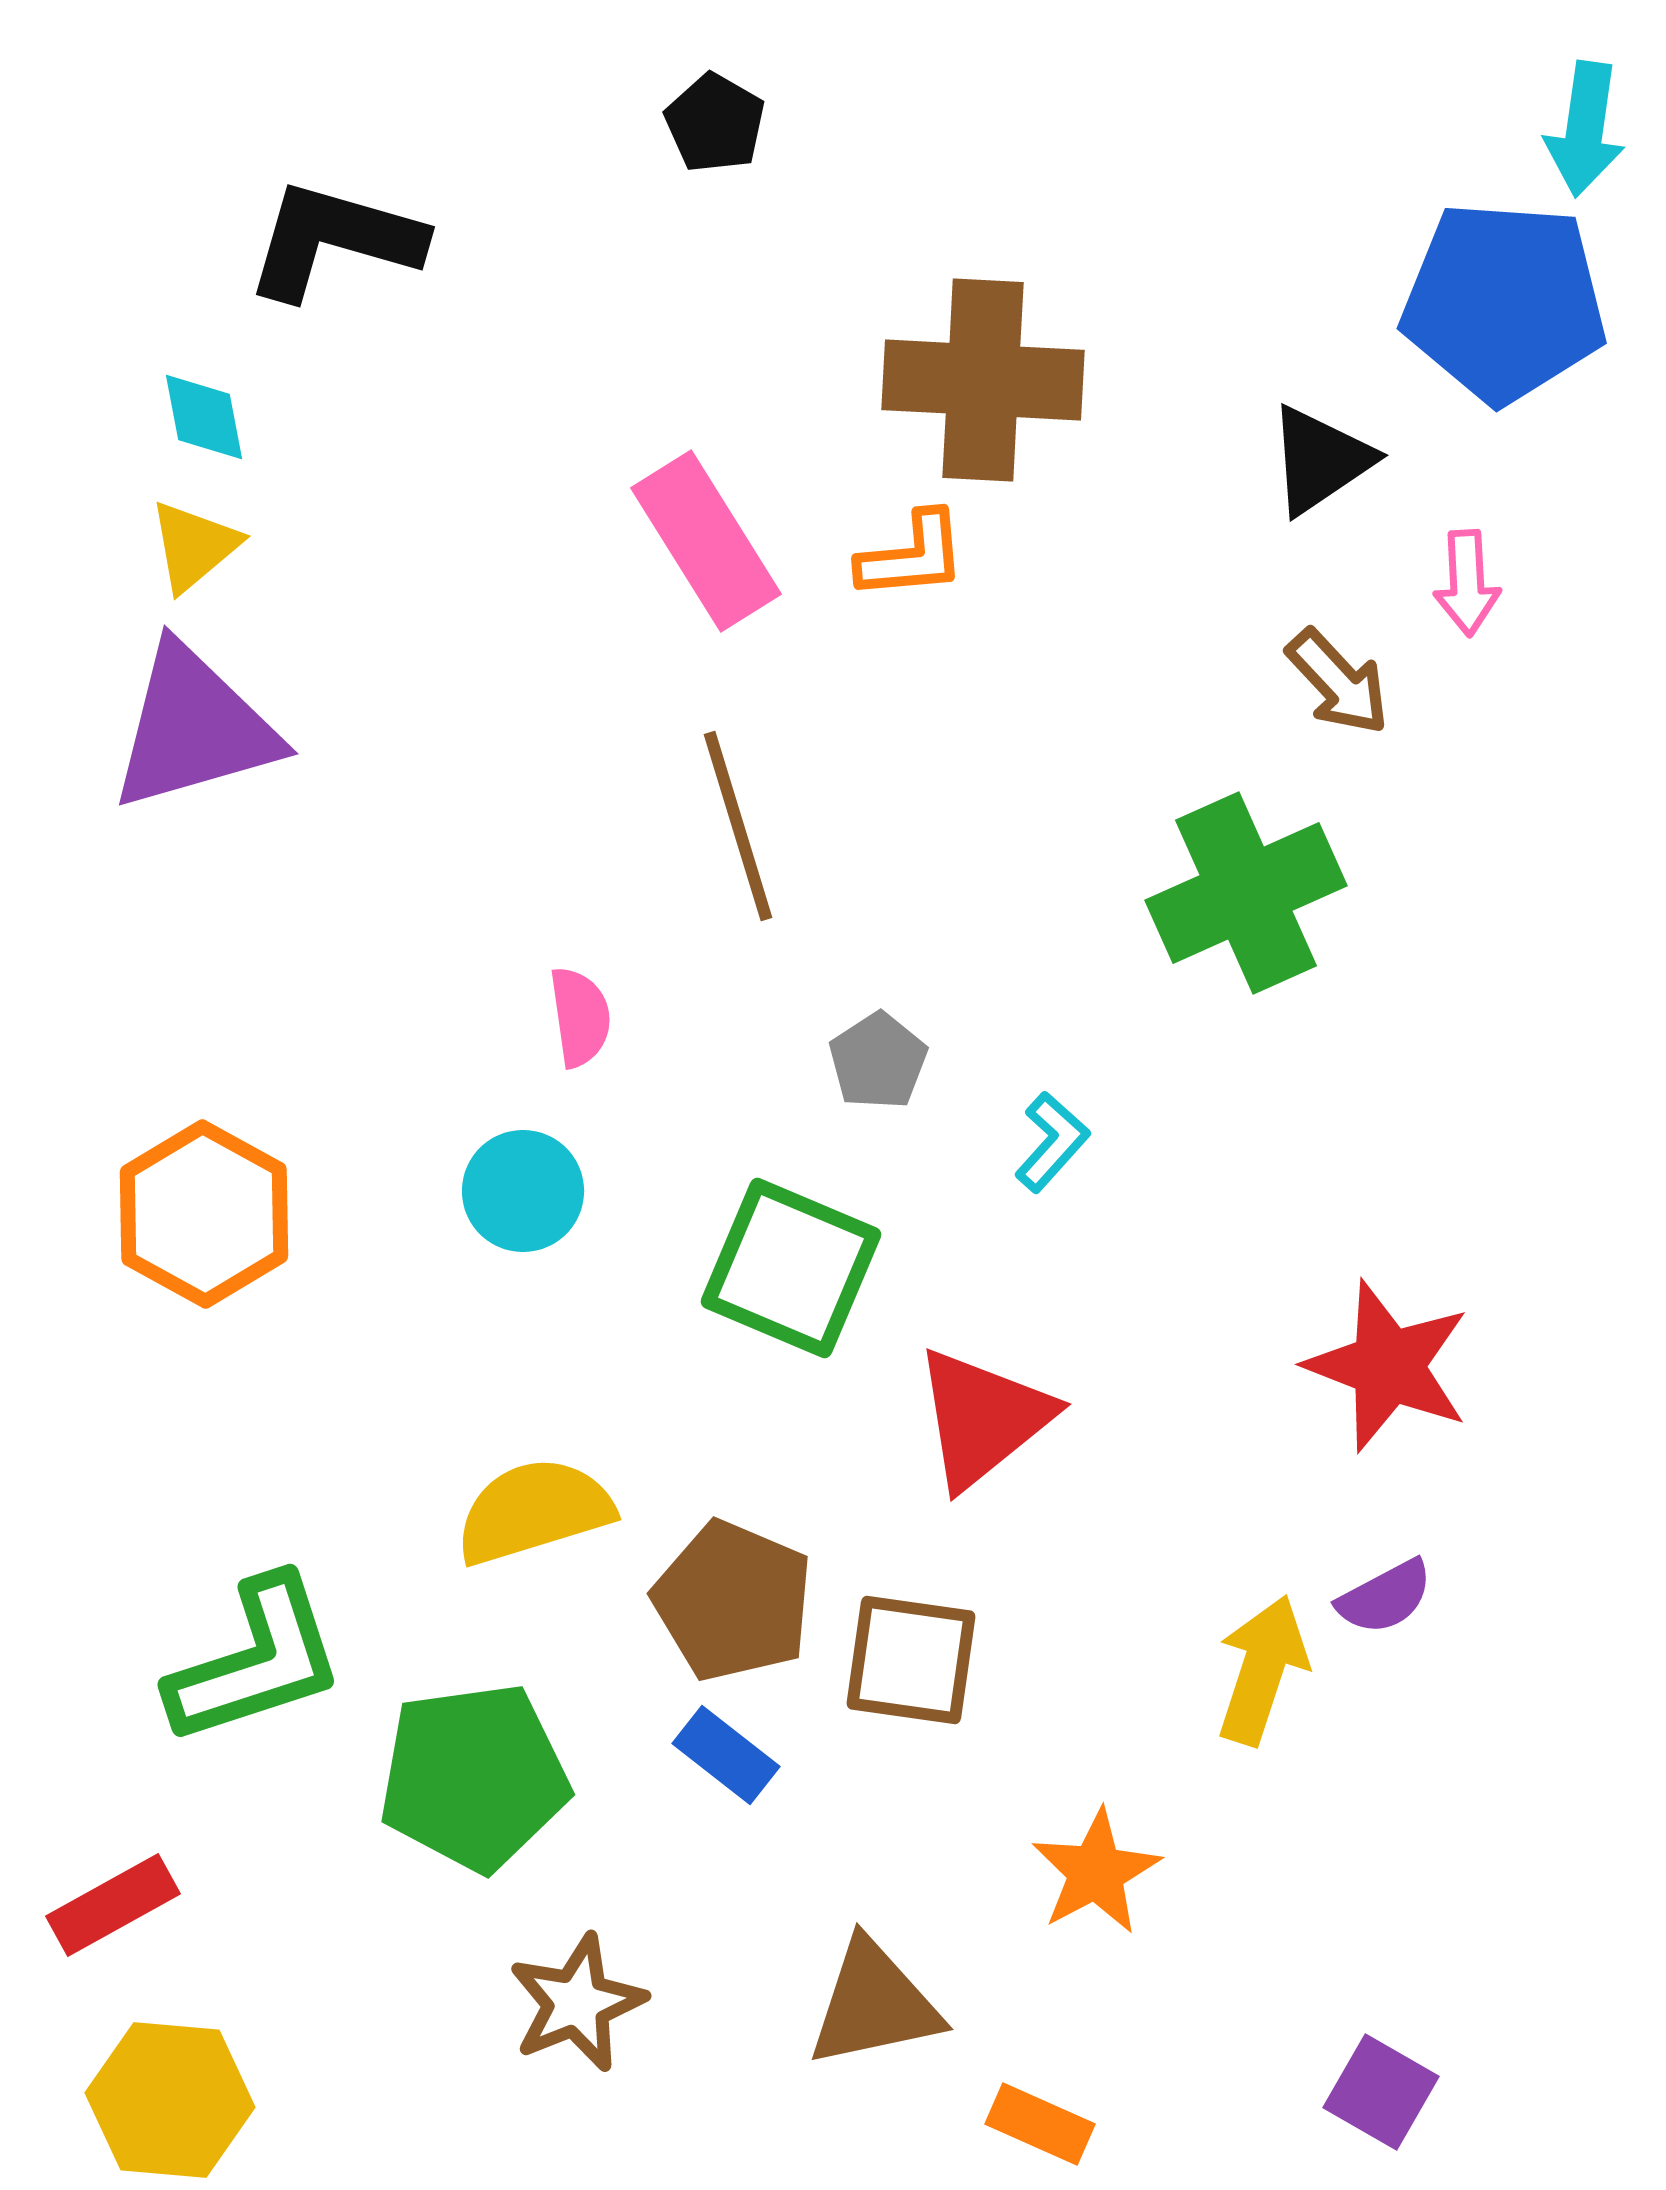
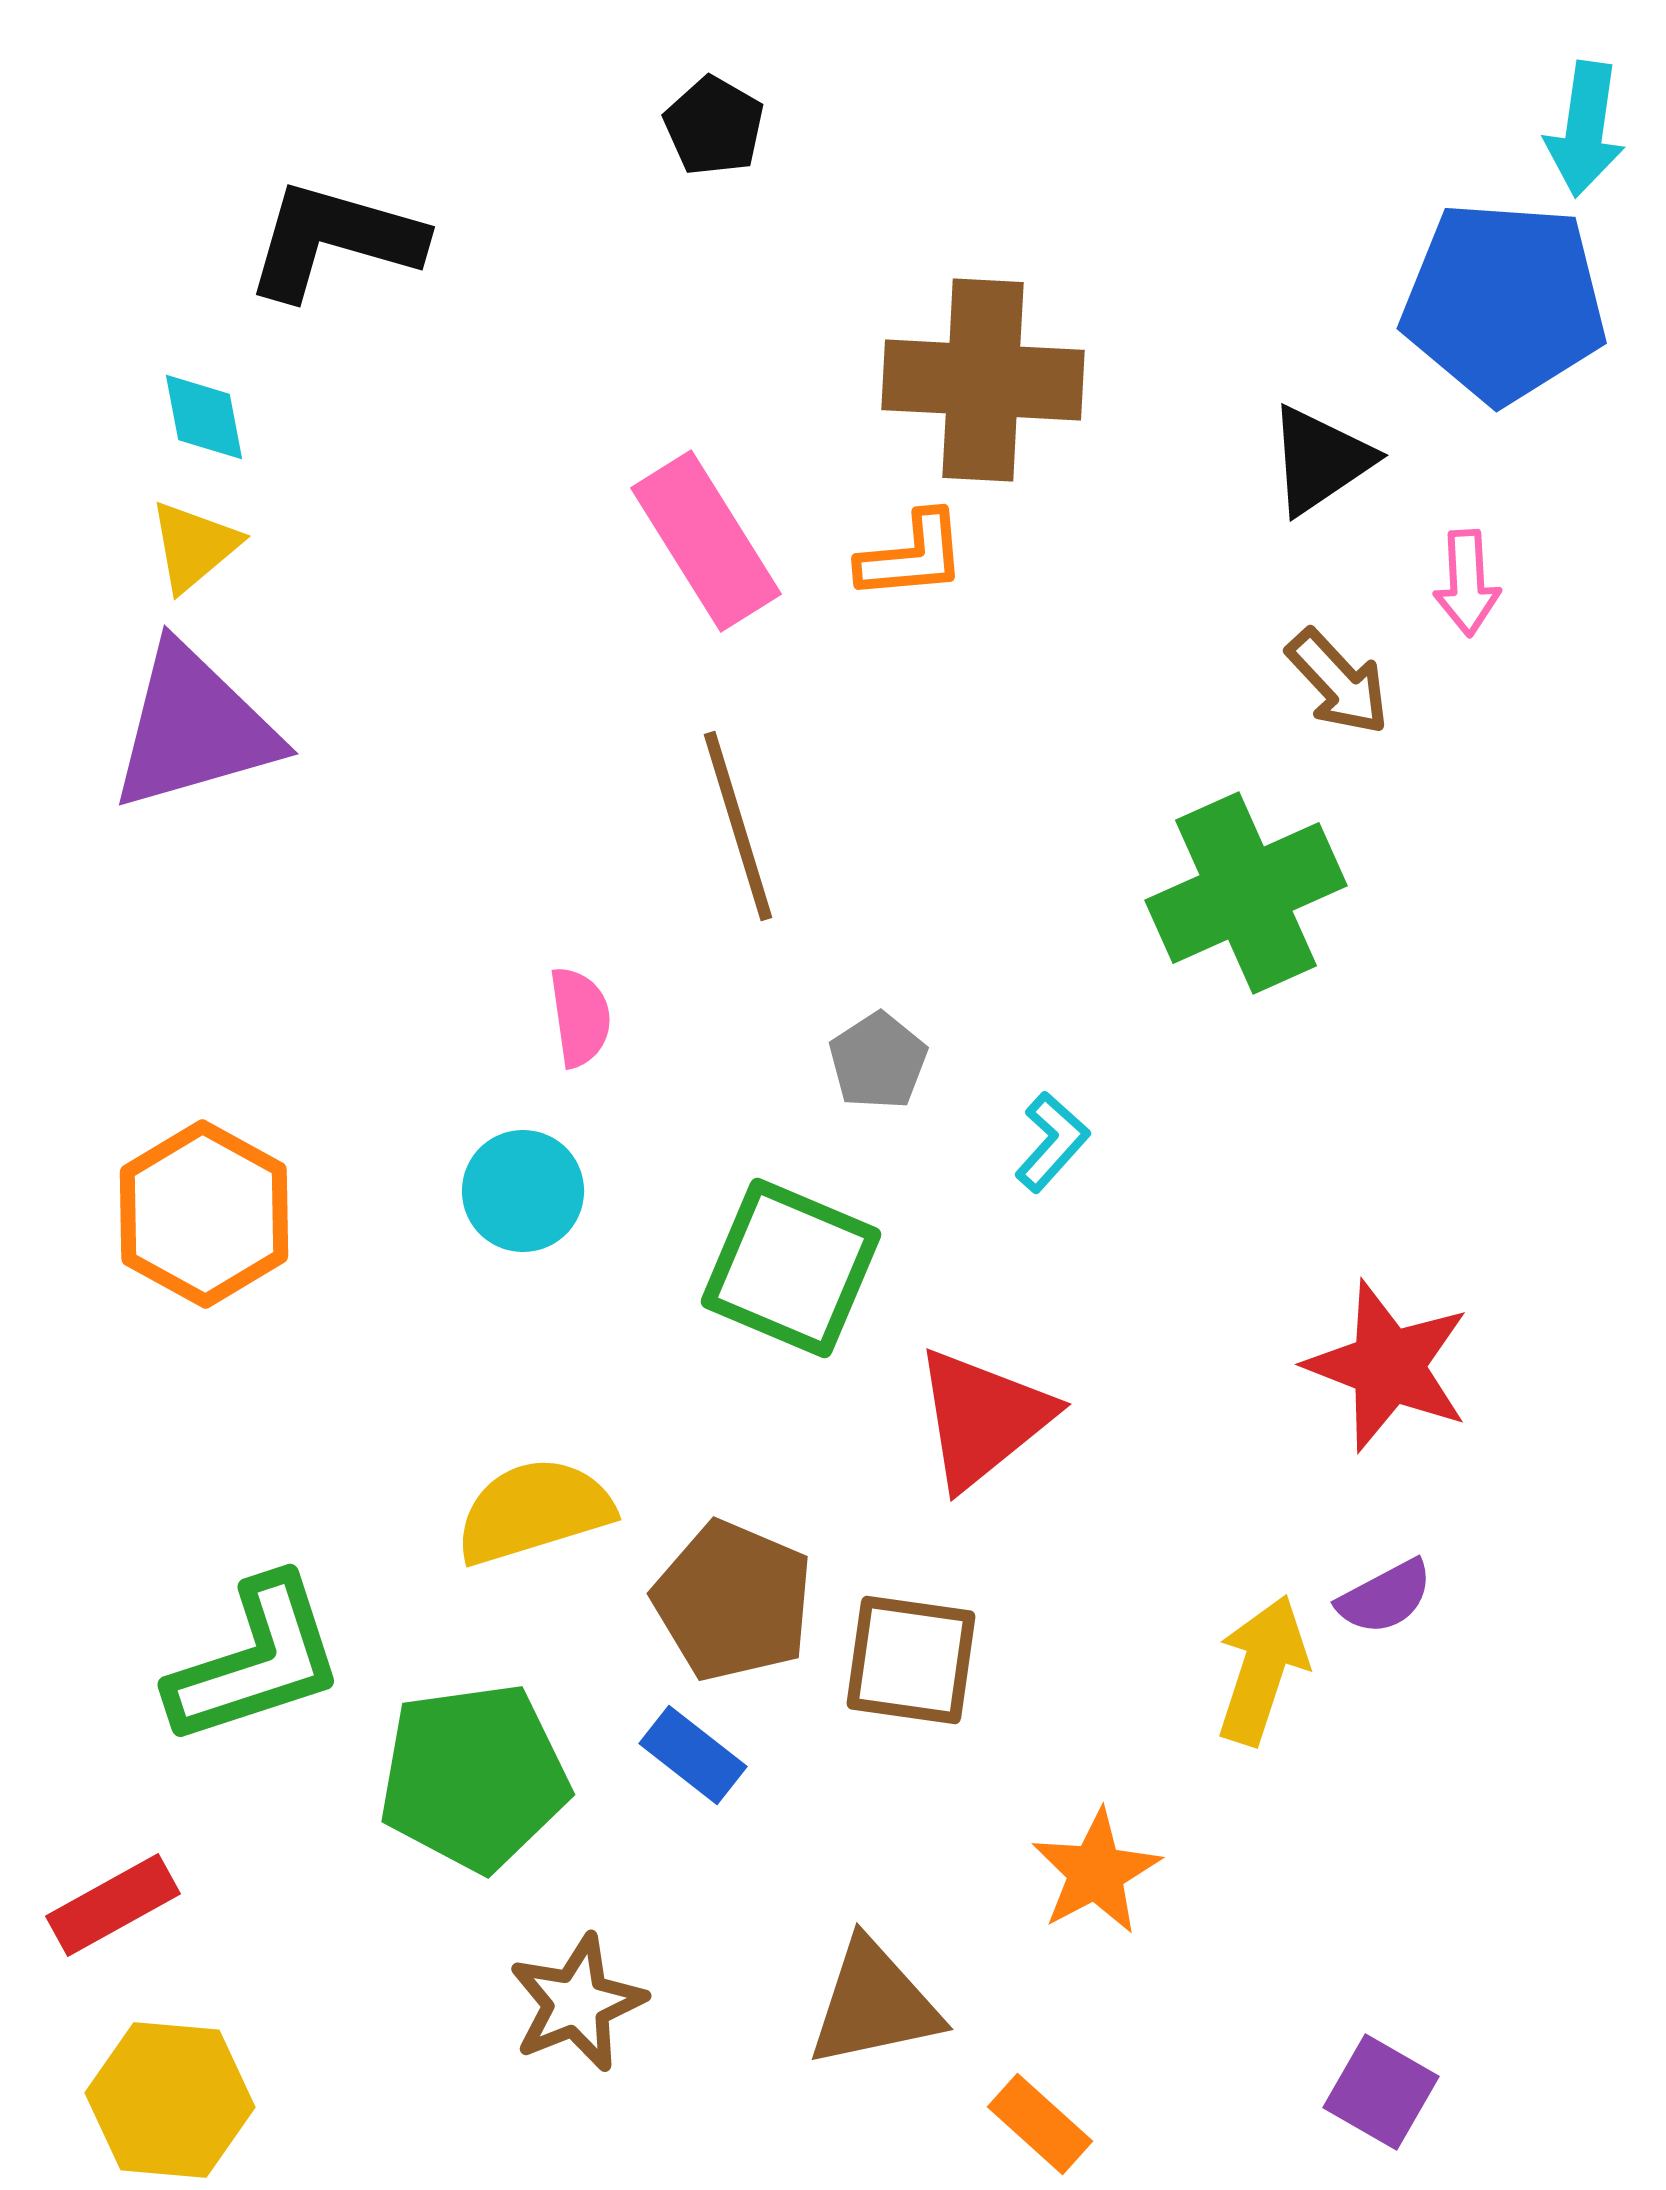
black pentagon: moved 1 px left, 3 px down
blue rectangle: moved 33 px left
orange rectangle: rotated 18 degrees clockwise
